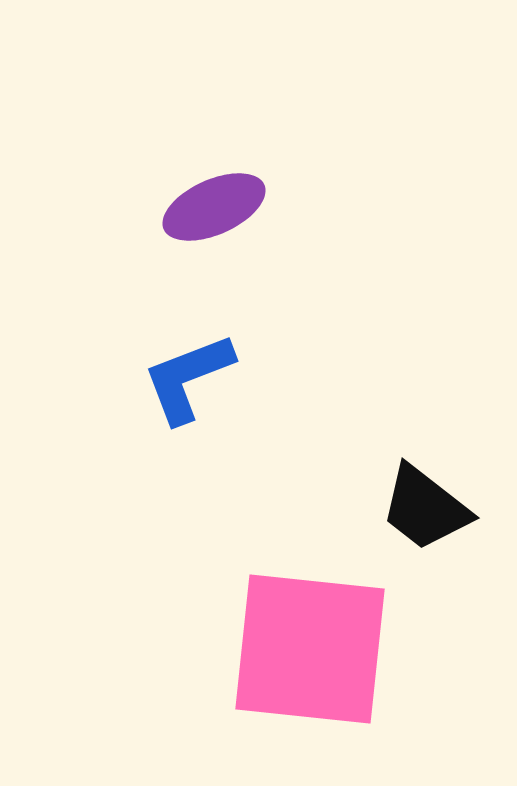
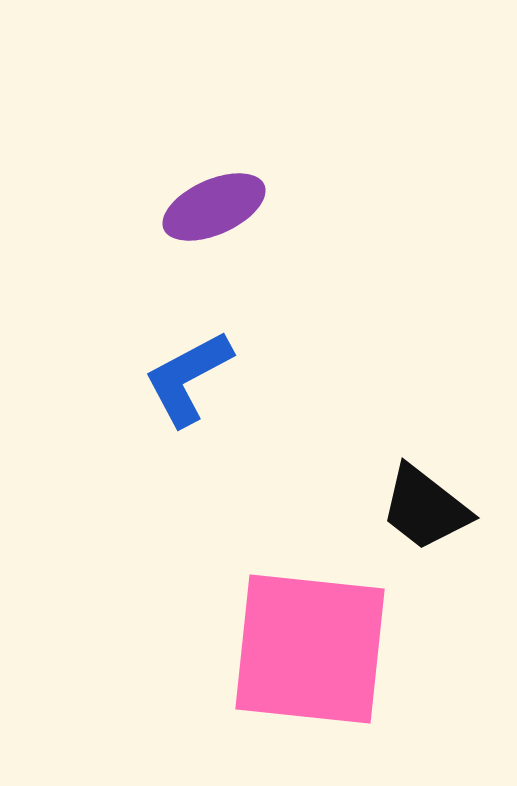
blue L-shape: rotated 7 degrees counterclockwise
